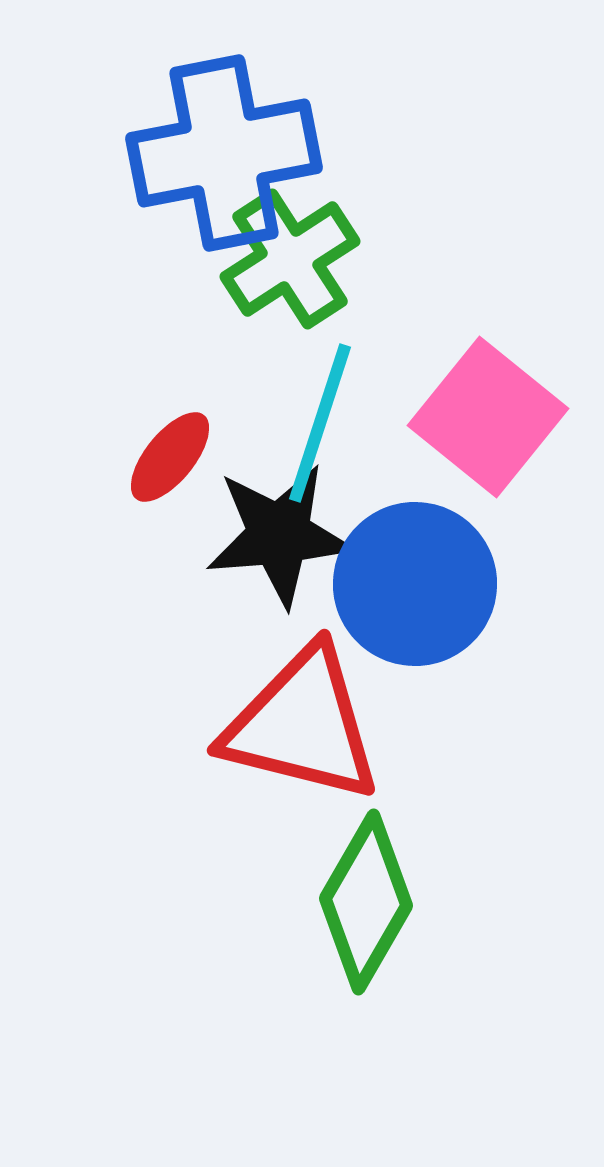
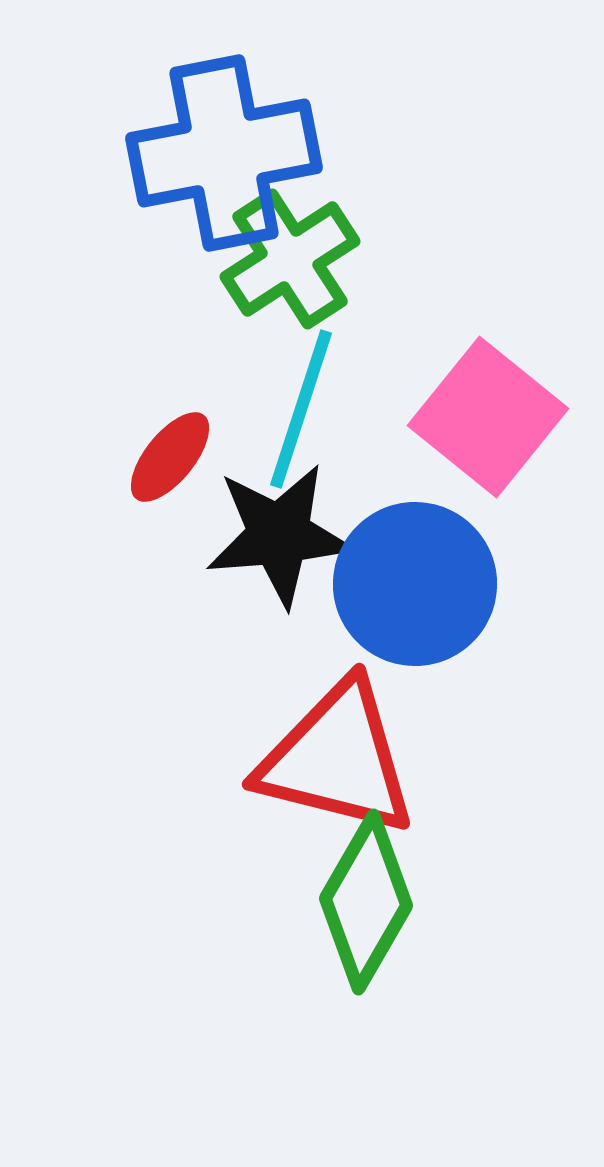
cyan line: moved 19 px left, 14 px up
red triangle: moved 35 px right, 34 px down
